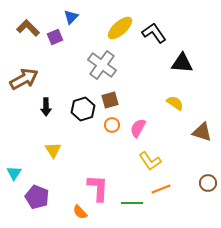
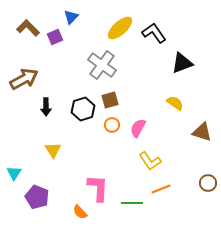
black triangle: rotated 25 degrees counterclockwise
